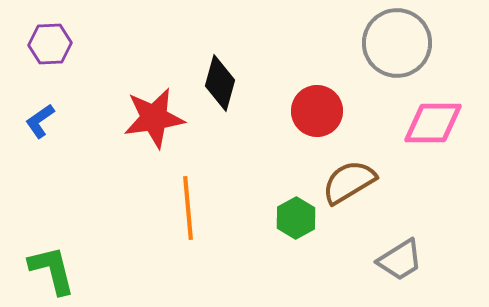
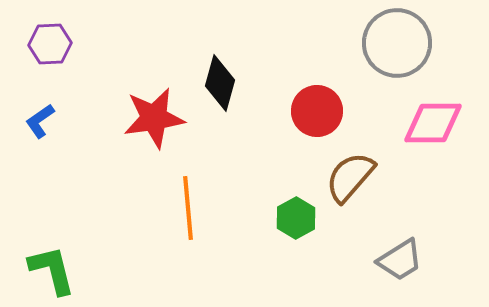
brown semicircle: moved 1 px right, 5 px up; rotated 18 degrees counterclockwise
